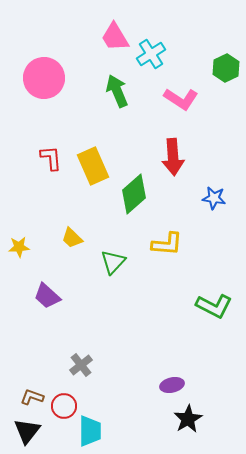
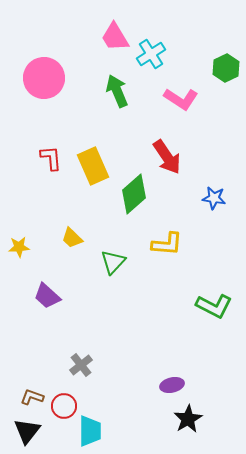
red arrow: moved 6 px left; rotated 30 degrees counterclockwise
